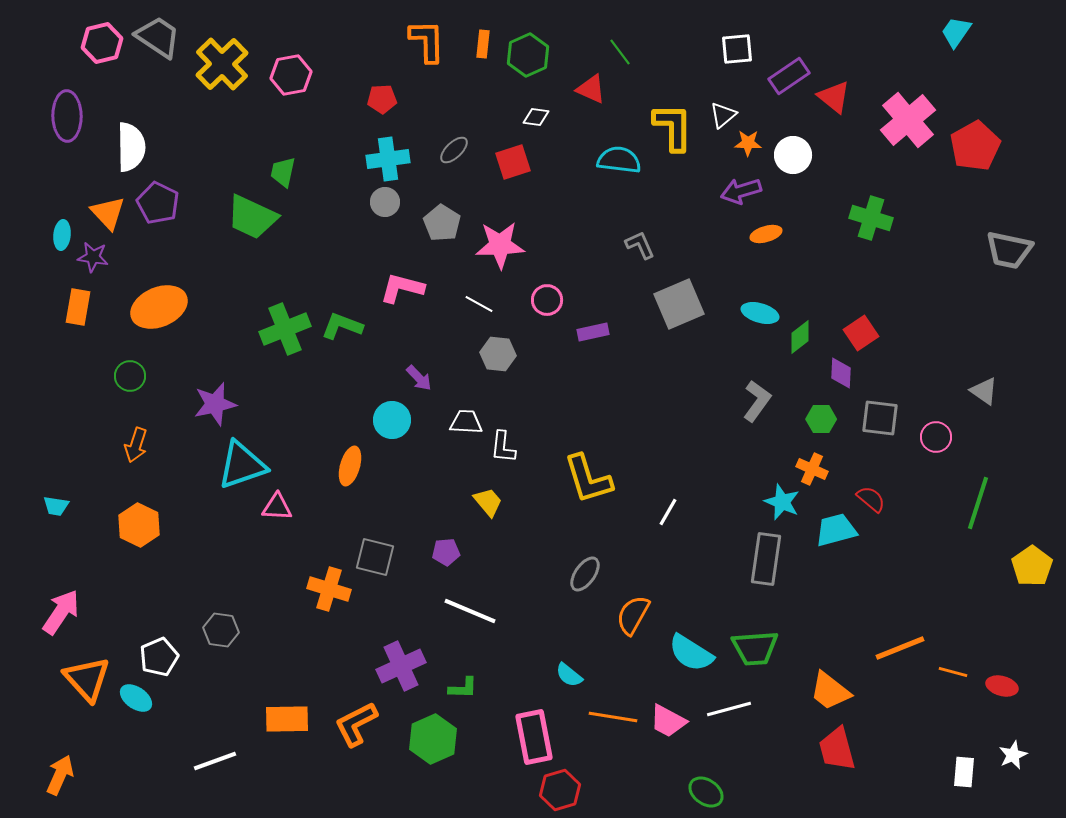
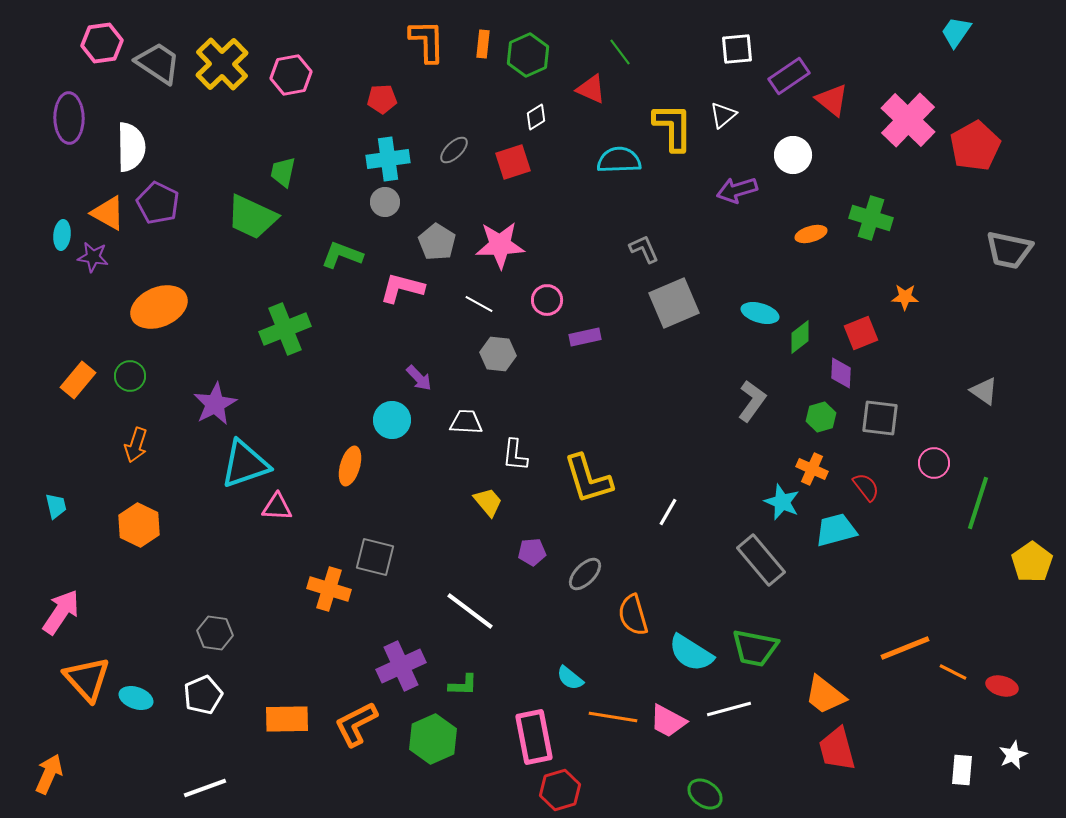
gray trapezoid at (158, 37): moved 26 px down
pink hexagon at (102, 43): rotated 6 degrees clockwise
red triangle at (834, 97): moved 2 px left, 3 px down
purple ellipse at (67, 116): moved 2 px right, 2 px down
white diamond at (536, 117): rotated 40 degrees counterclockwise
pink cross at (908, 120): rotated 6 degrees counterclockwise
orange star at (748, 143): moved 157 px right, 154 px down
cyan semicircle at (619, 160): rotated 9 degrees counterclockwise
purple arrow at (741, 191): moved 4 px left, 1 px up
orange triangle at (108, 213): rotated 18 degrees counterclockwise
gray pentagon at (442, 223): moved 5 px left, 19 px down
orange ellipse at (766, 234): moved 45 px right
gray L-shape at (640, 245): moved 4 px right, 4 px down
gray square at (679, 304): moved 5 px left, 1 px up
orange rectangle at (78, 307): moved 73 px down; rotated 30 degrees clockwise
green L-shape at (342, 326): moved 71 px up
purple rectangle at (593, 332): moved 8 px left, 5 px down
red square at (861, 333): rotated 12 degrees clockwise
gray L-shape at (757, 401): moved 5 px left
purple star at (215, 404): rotated 15 degrees counterclockwise
green hexagon at (821, 419): moved 2 px up; rotated 16 degrees counterclockwise
pink circle at (936, 437): moved 2 px left, 26 px down
white L-shape at (503, 447): moved 12 px right, 8 px down
cyan triangle at (242, 465): moved 3 px right, 1 px up
red semicircle at (871, 499): moved 5 px left, 12 px up; rotated 12 degrees clockwise
cyan trapezoid at (56, 506): rotated 112 degrees counterclockwise
purple pentagon at (446, 552): moved 86 px right
gray rectangle at (766, 559): moved 5 px left, 1 px down; rotated 48 degrees counterclockwise
yellow pentagon at (1032, 566): moved 4 px up
gray ellipse at (585, 574): rotated 9 degrees clockwise
white line at (470, 611): rotated 14 degrees clockwise
orange semicircle at (633, 615): rotated 45 degrees counterclockwise
gray hexagon at (221, 630): moved 6 px left, 3 px down
green trapezoid at (755, 648): rotated 15 degrees clockwise
orange line at (900, 648): moved 5 px right
white pentagon at (159, 657): moved 44 px right, 38 px down
orange line at (953, 672): rotated 12 degrees clockwise
cyan semicircle at (569, 675): moved 1 px right, 3 px down
green L-shape at (463, 688): moved 3 px up
orange trapezoid at (830, 691): moved 5 px left, 4 px down
cyan ellipse at (136, 698): rotated 16 degrees counterclockwise
white line at (215, 761): moved 10 px left, 27 px down
white rectangle at (964, 772): moved 2 px left, 2 px up
orange arrow at (60, 775): moved 11 px left, 1 px up
green ellipse at (706, 792): moved 1 px left, 2 px down
